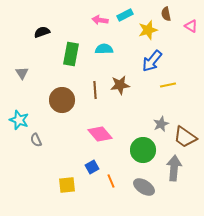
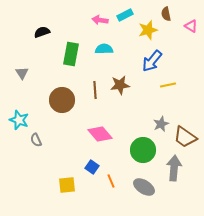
blue square: rotated 24 degrees counterclockwise
